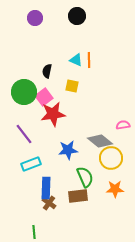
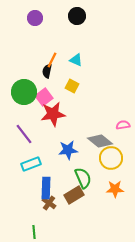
orange line: moved 37 px left; rotated 28 degrees clockwise
yellow square: rotated 16 degrees clockwise
green semicircle: moved 2 px left, 1 px down
brown rectangle: moved 4 px left, 1 px up; rotated 24 degrees counterclockwise
